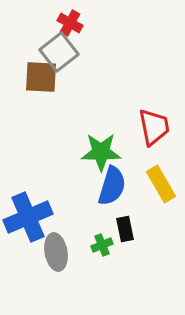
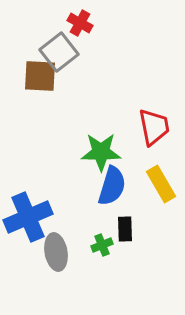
red cross: moved 10 px right
brown square: moved 1 px left, 1 px up
black rectangle: rotated 10 degrees clockwise
